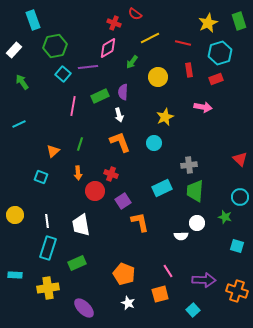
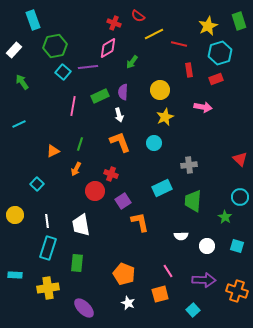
red semicircle at (135, 14): moved 3 px right, 2 px down
yellow star at (208, 23): moved 3 px down
yellow line at (150, 38): moved 4 px right, 4 px up
red line at (183, 43): moved 4 px left, 1 px down
cyan square at (63, 74): moved 2 px up
yellow circle at (158, 77): moved 2 px right, 13 px down
orange triangle at (53, 151): rotated 16 degrees clockwise
orange arrow at (78, 173): moved 2 px left, 4 px up; rotated 32 degrees clockwise
cyan square at (41, 177): moved 4 px left, 7 px down; rotated 24 degrees clockwise
green trapezoid at (195, 191): moved 2 px left, 10 px down
green star at (225, 217): rotated 16 degrees clockwise
white circle at (197, 223): moved 10 px right, 23 px down
green rectangle at (77, 263): rotated 60 degrees counterclockwise
